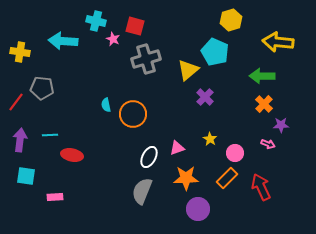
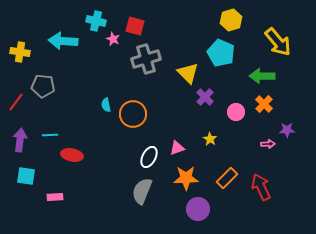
yellow arrow: rotated 136 degrees counterclockwise
cyan pentagon: moved 6 px right, 1 px down
yellow triangle: moved 3 px down; rotated 35 degrees counterclockwise
gray pentagon: moved 1 px right, 2 px up
purple star: moved 6 px right, 5 px down
pink arrow: rotated 24 degrees counterclockwise
pink circle: moved 1 px right, 41 px up
